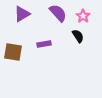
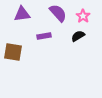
purple triangle: rotated 24 degrees clockwise
black semicircle: rotated 88 degrees counterclockwise
purple rectangle: moved 8 px up
